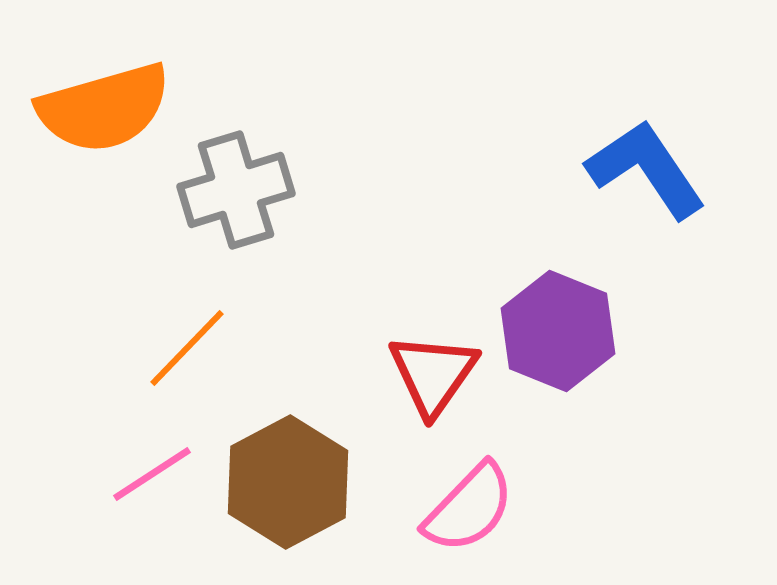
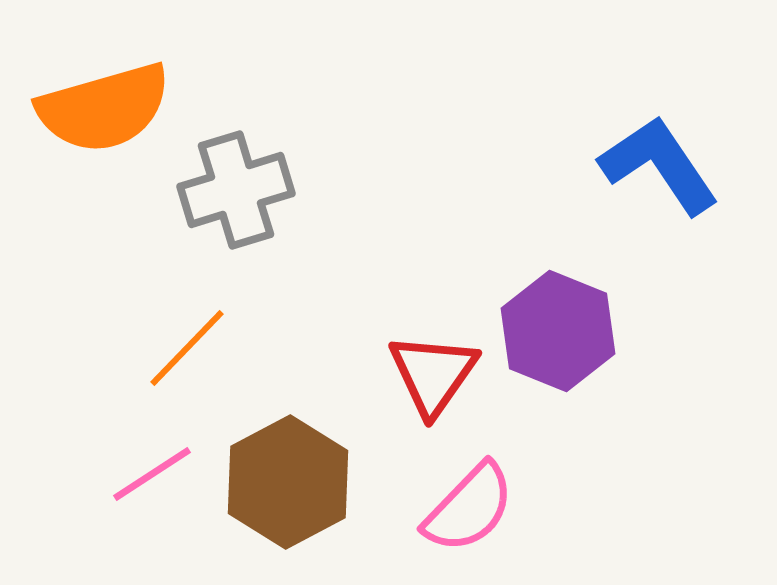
blue L-shape: moved 13 px right, 4 px up
